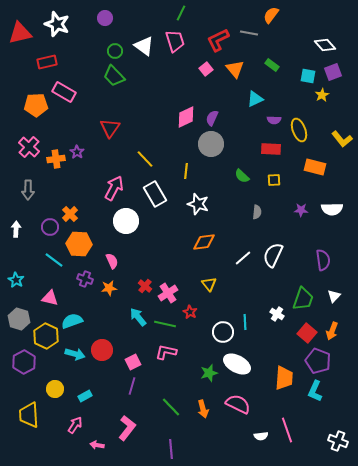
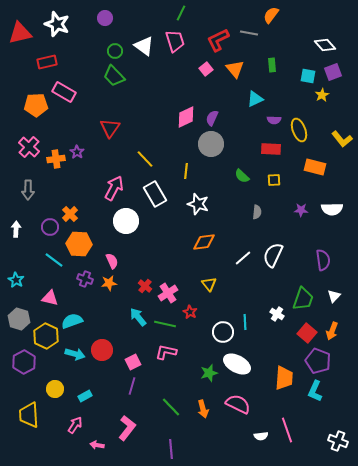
green rectangle at (272, 65): rotated 48 degrees clockwise
orange star at (109, 288): moved 5 px up
